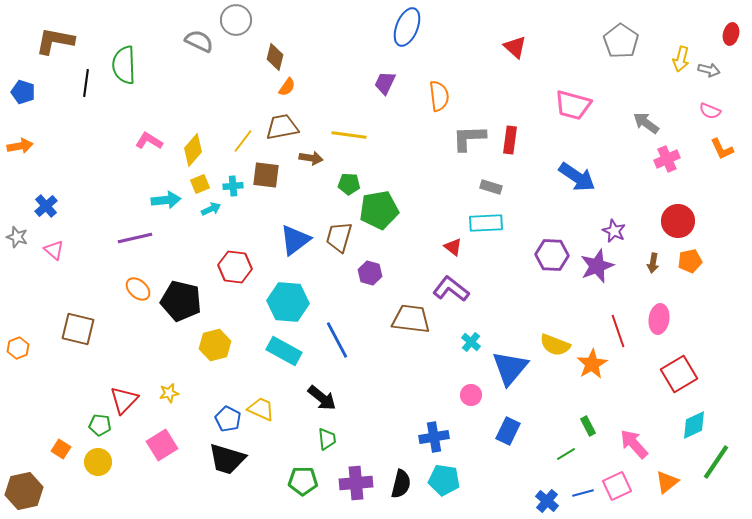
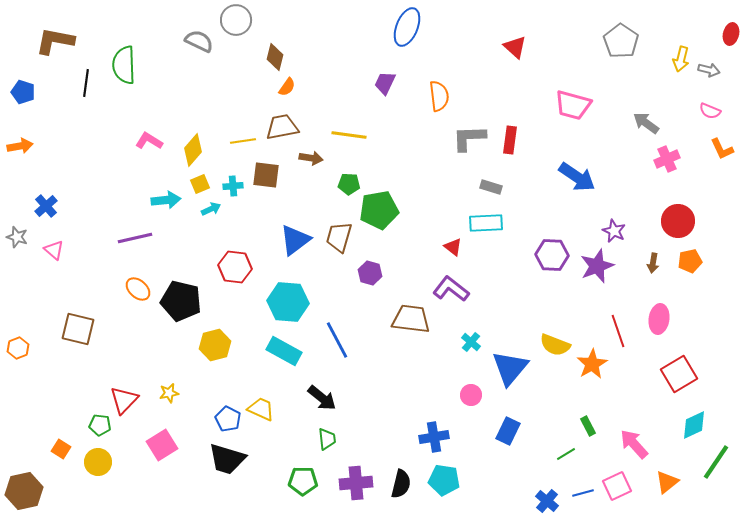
yellow line at (243, 141): rotated 45 degrees clockwise
